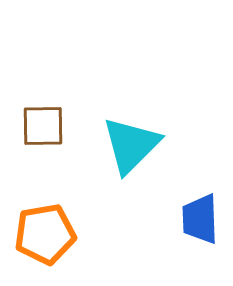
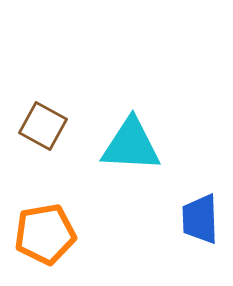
brown square: rotated 30 degrees clockwise
cyan triangle: rotated 48 degrees clockwise
